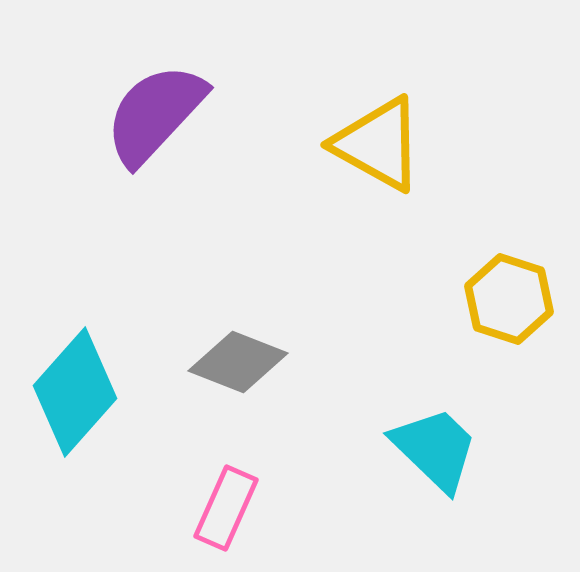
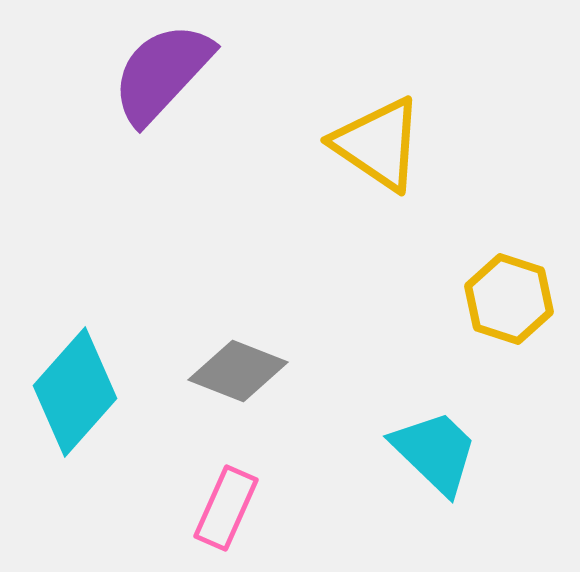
purple semicircle: moved 7 px right, 41 px up
yellow triangle: rotated 5 degrees clockwise
gray diamond: moved 9 px down
cyan trapezoid: moved 3 px down
